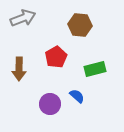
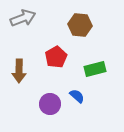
brown arrow: moved 2 px down
